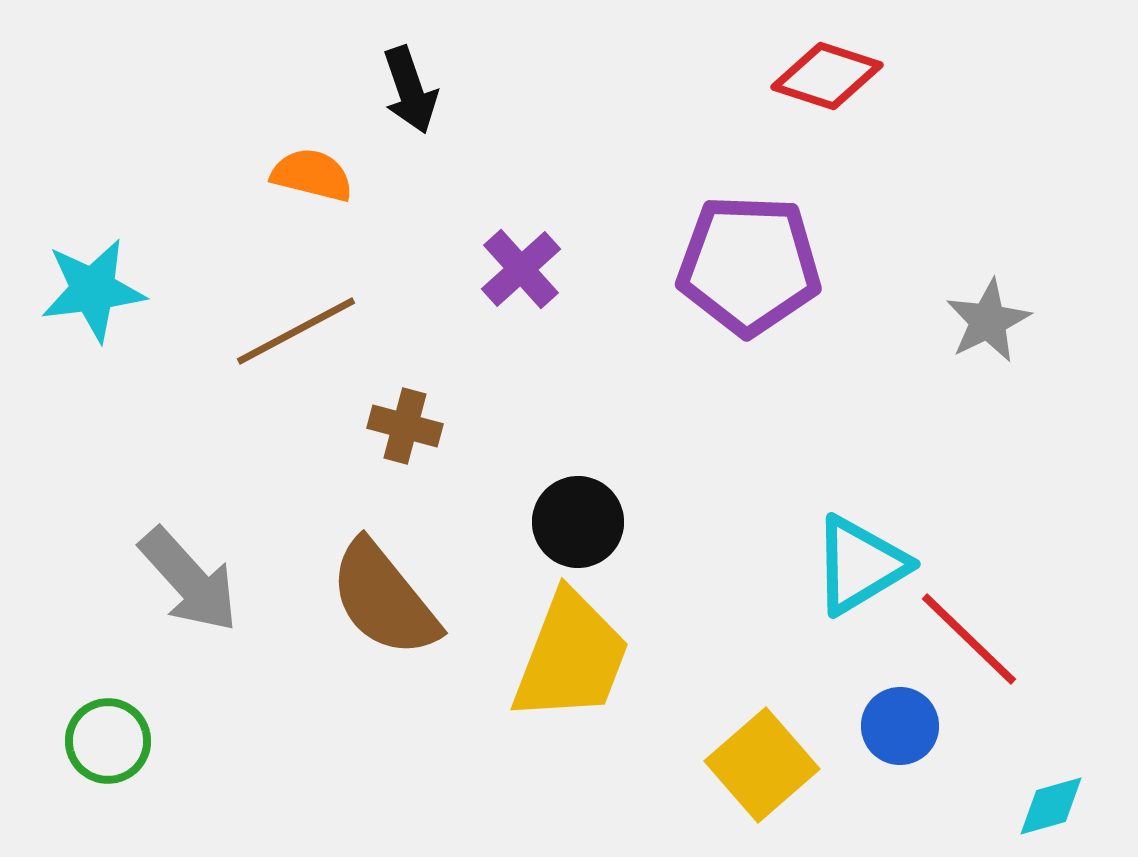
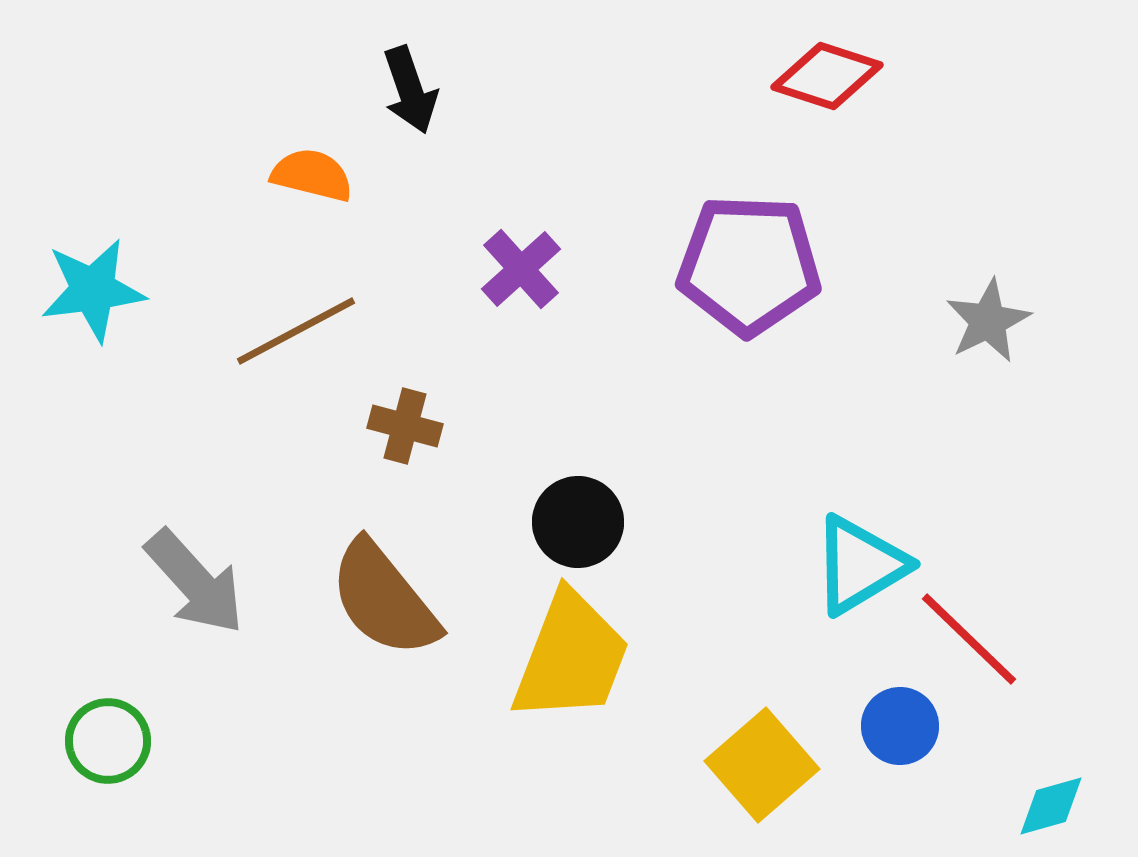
gray arrow: moved 6 px right, 2 px down
